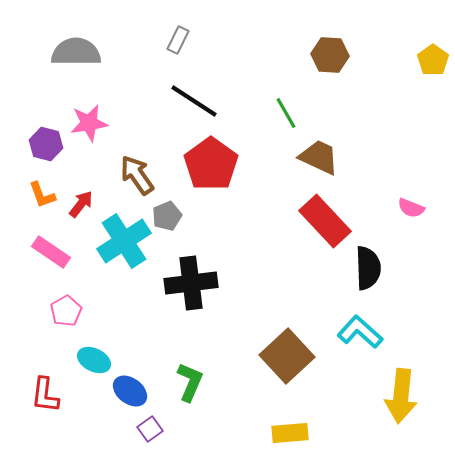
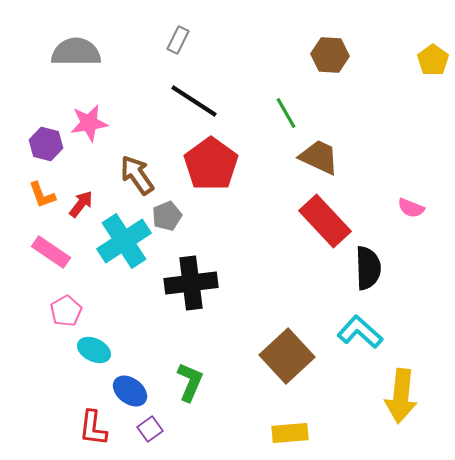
cyan ellipse: moved 10 px up
red L-shape: moved 48 px right, 33 px down
